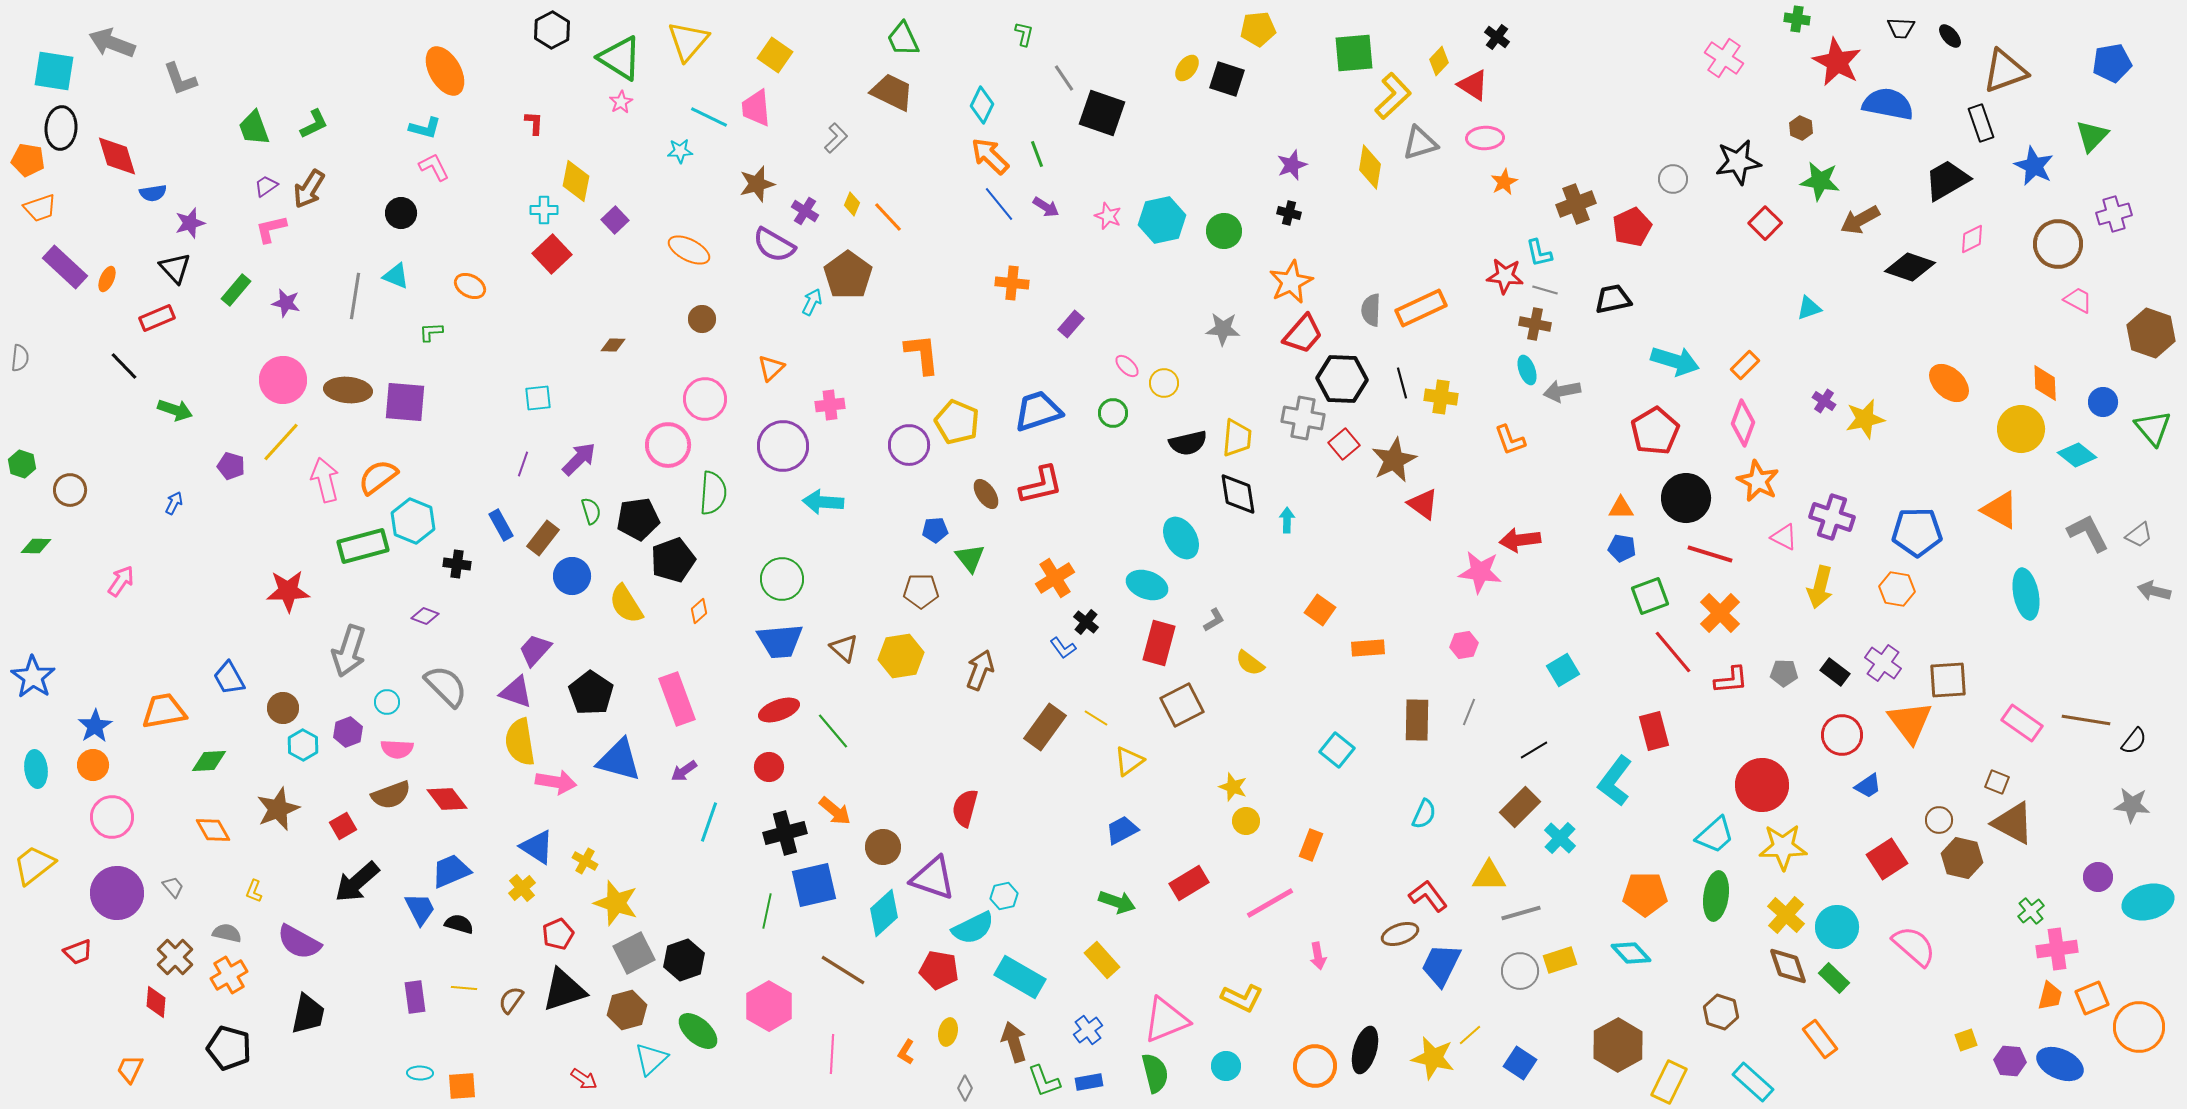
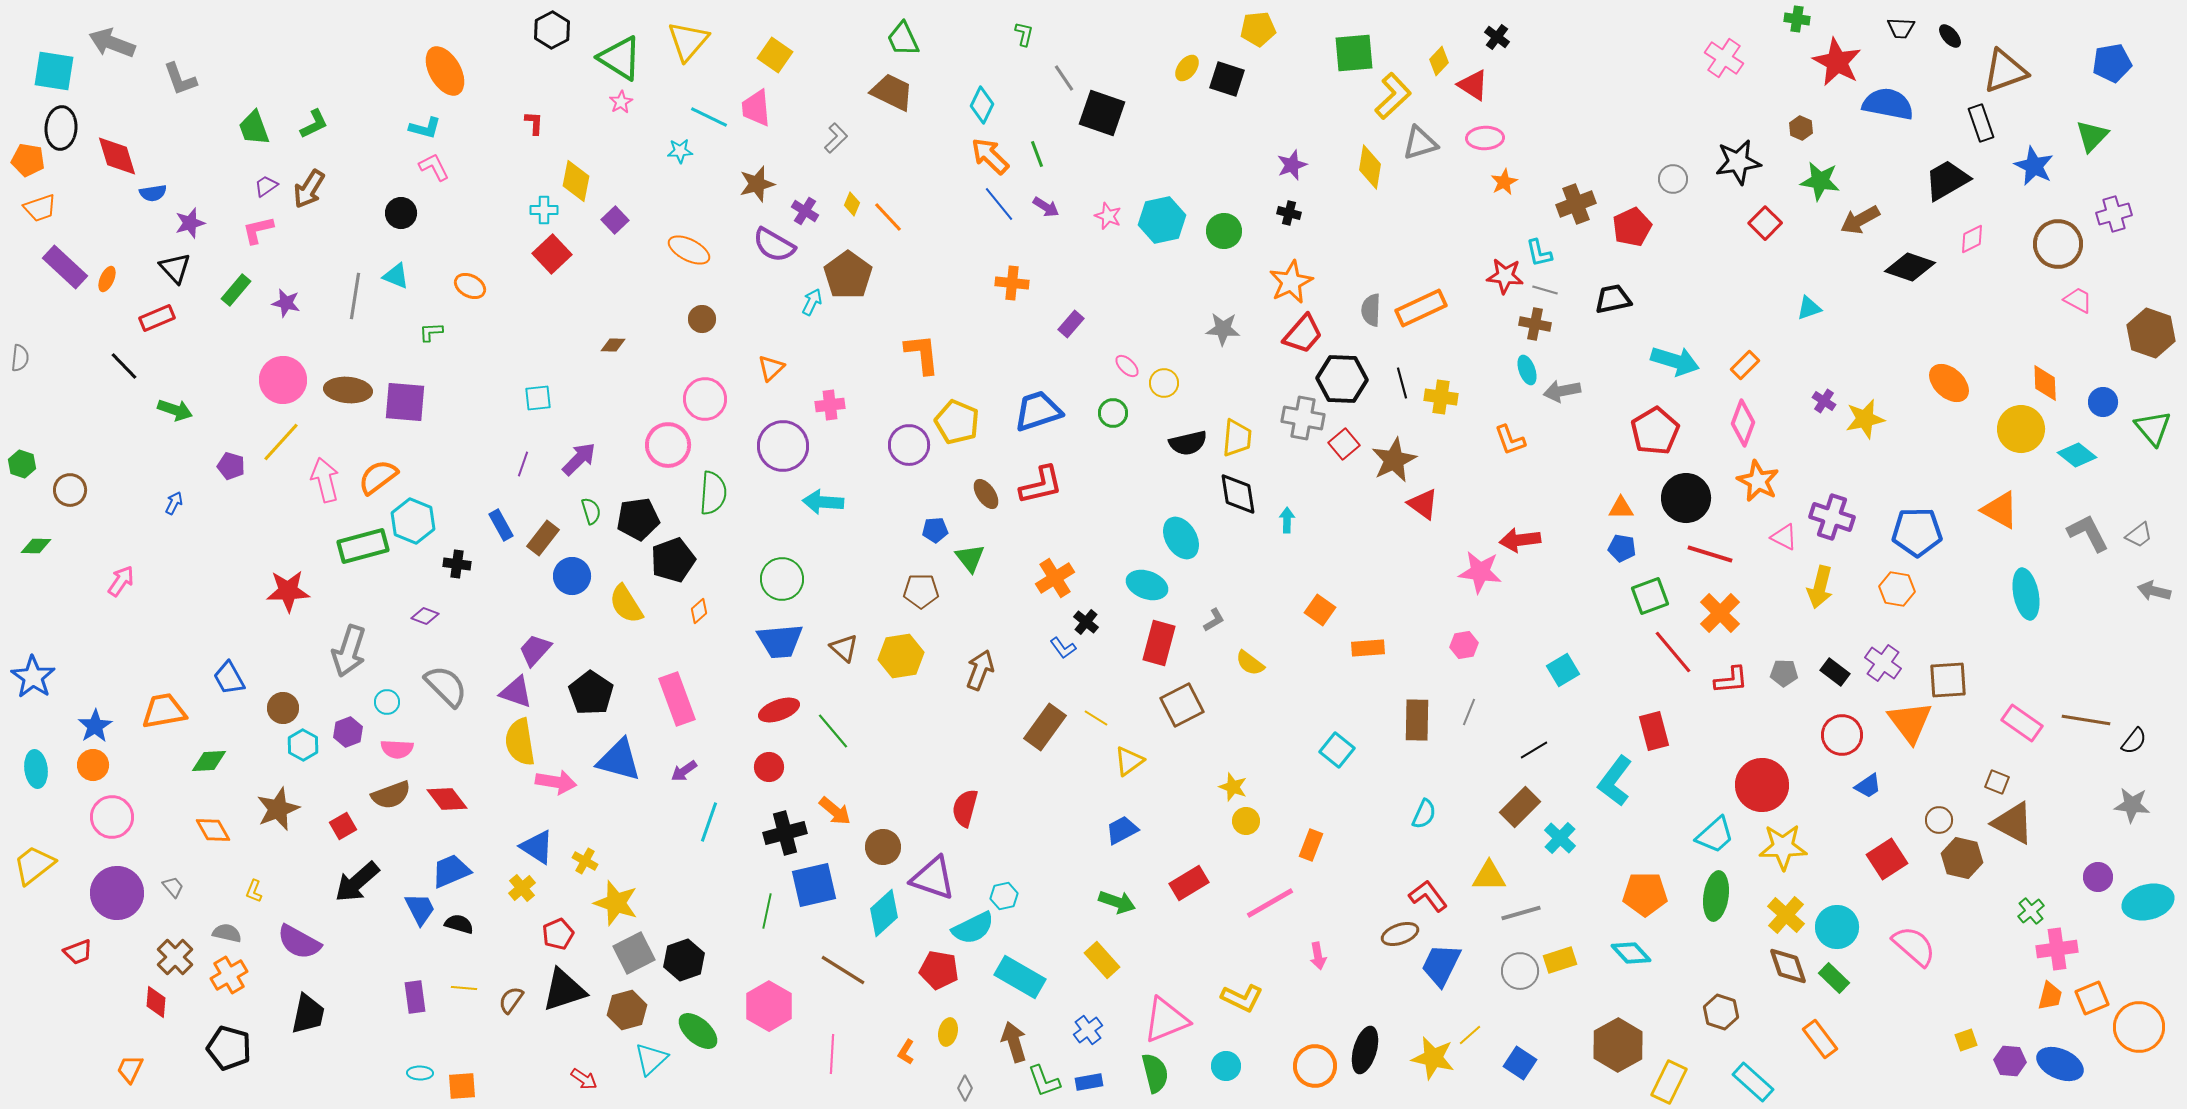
pink L-shape at (271, 229): moved 13 px left, 1 px down
